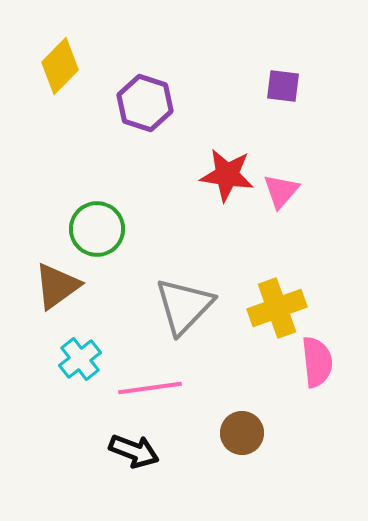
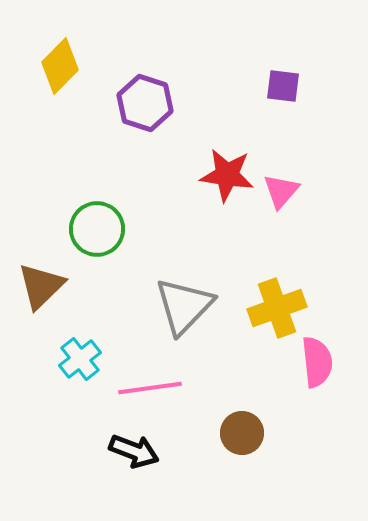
brown triangle: moved 16 px left; rotated 8 degrees counterclockwise
